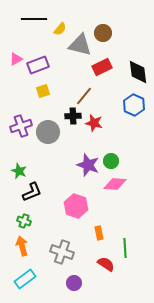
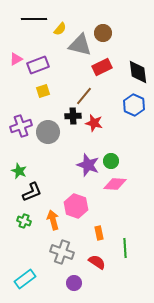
orange arrow: moved 31 px right, 26 px up
red semicircle: moved 9 px left, 2 px up
